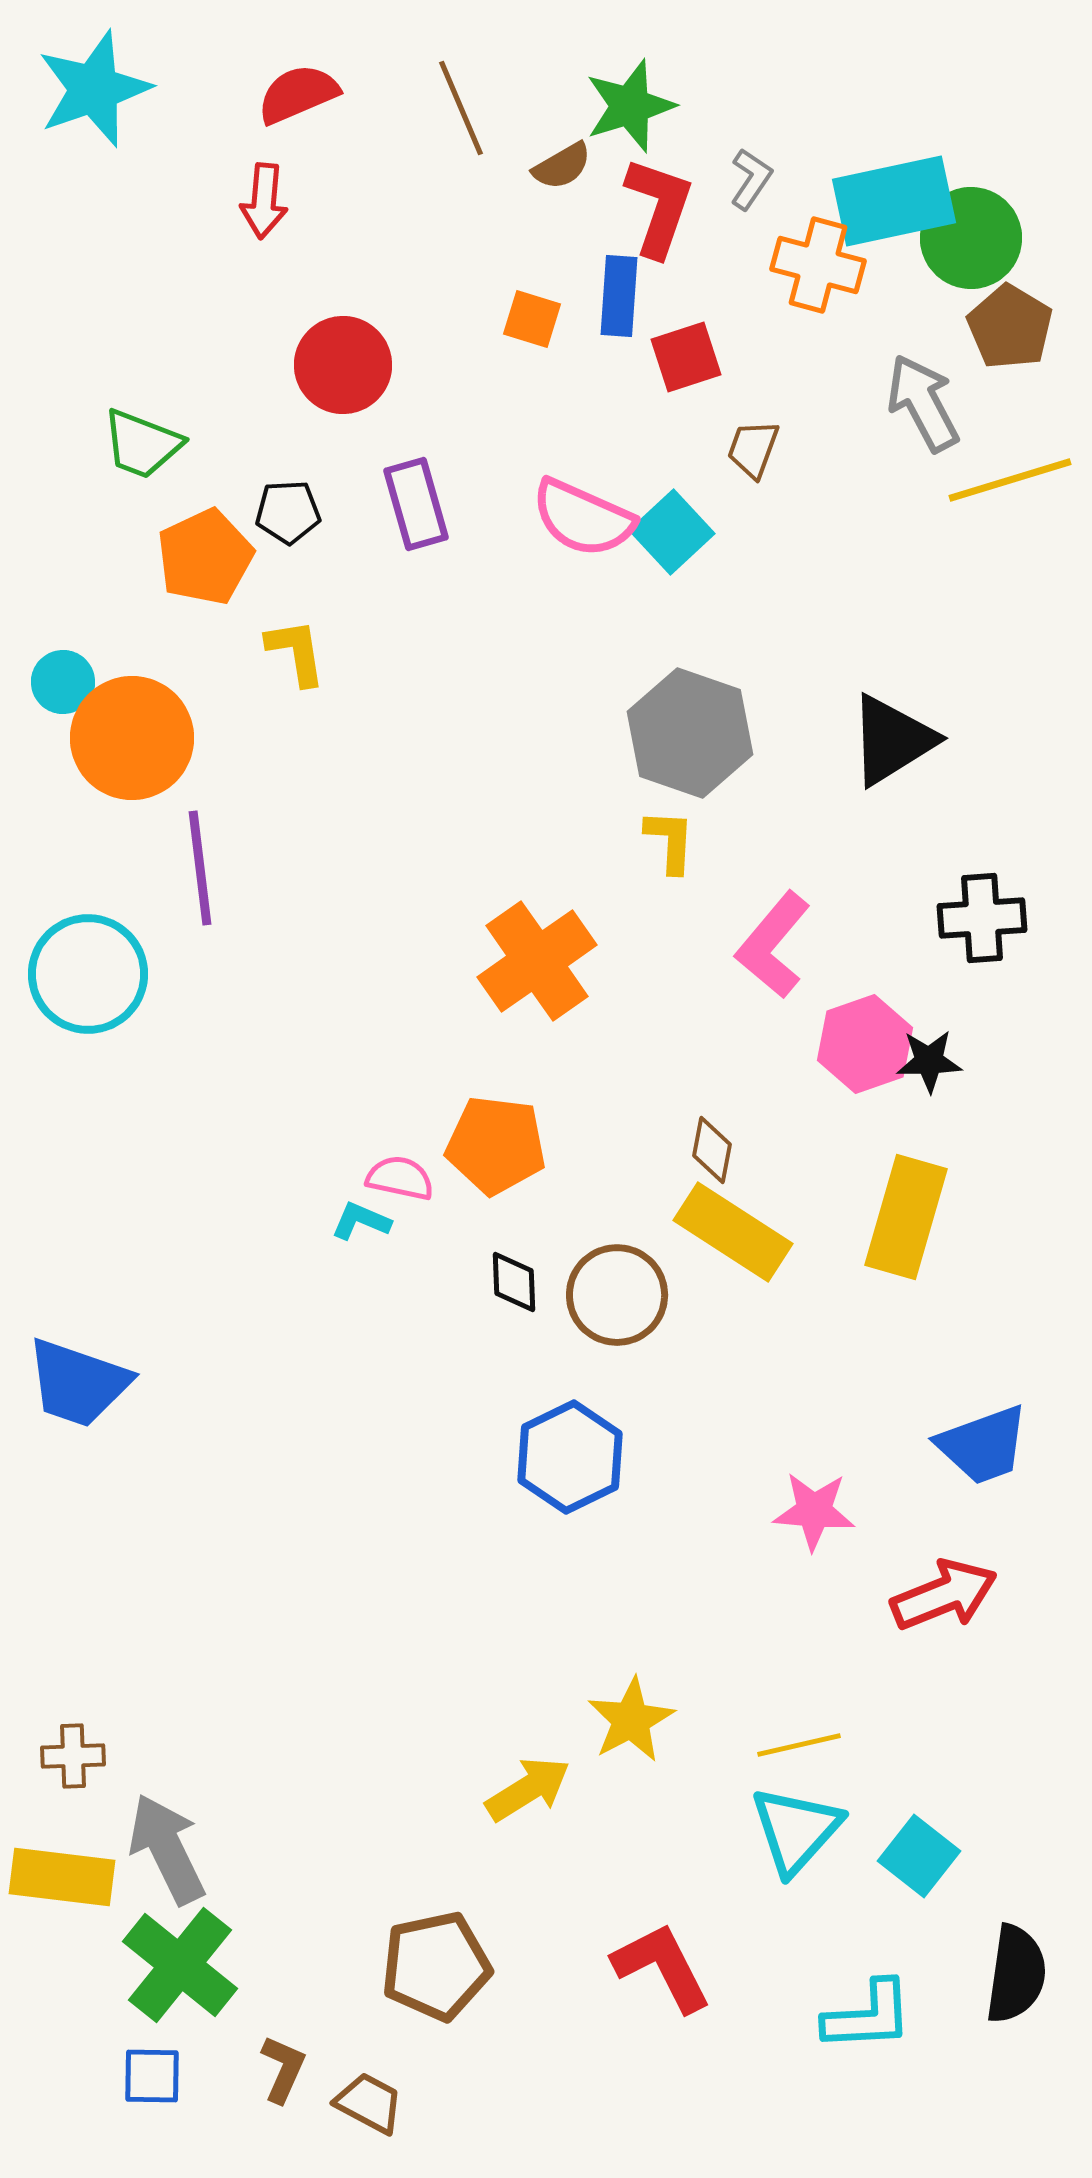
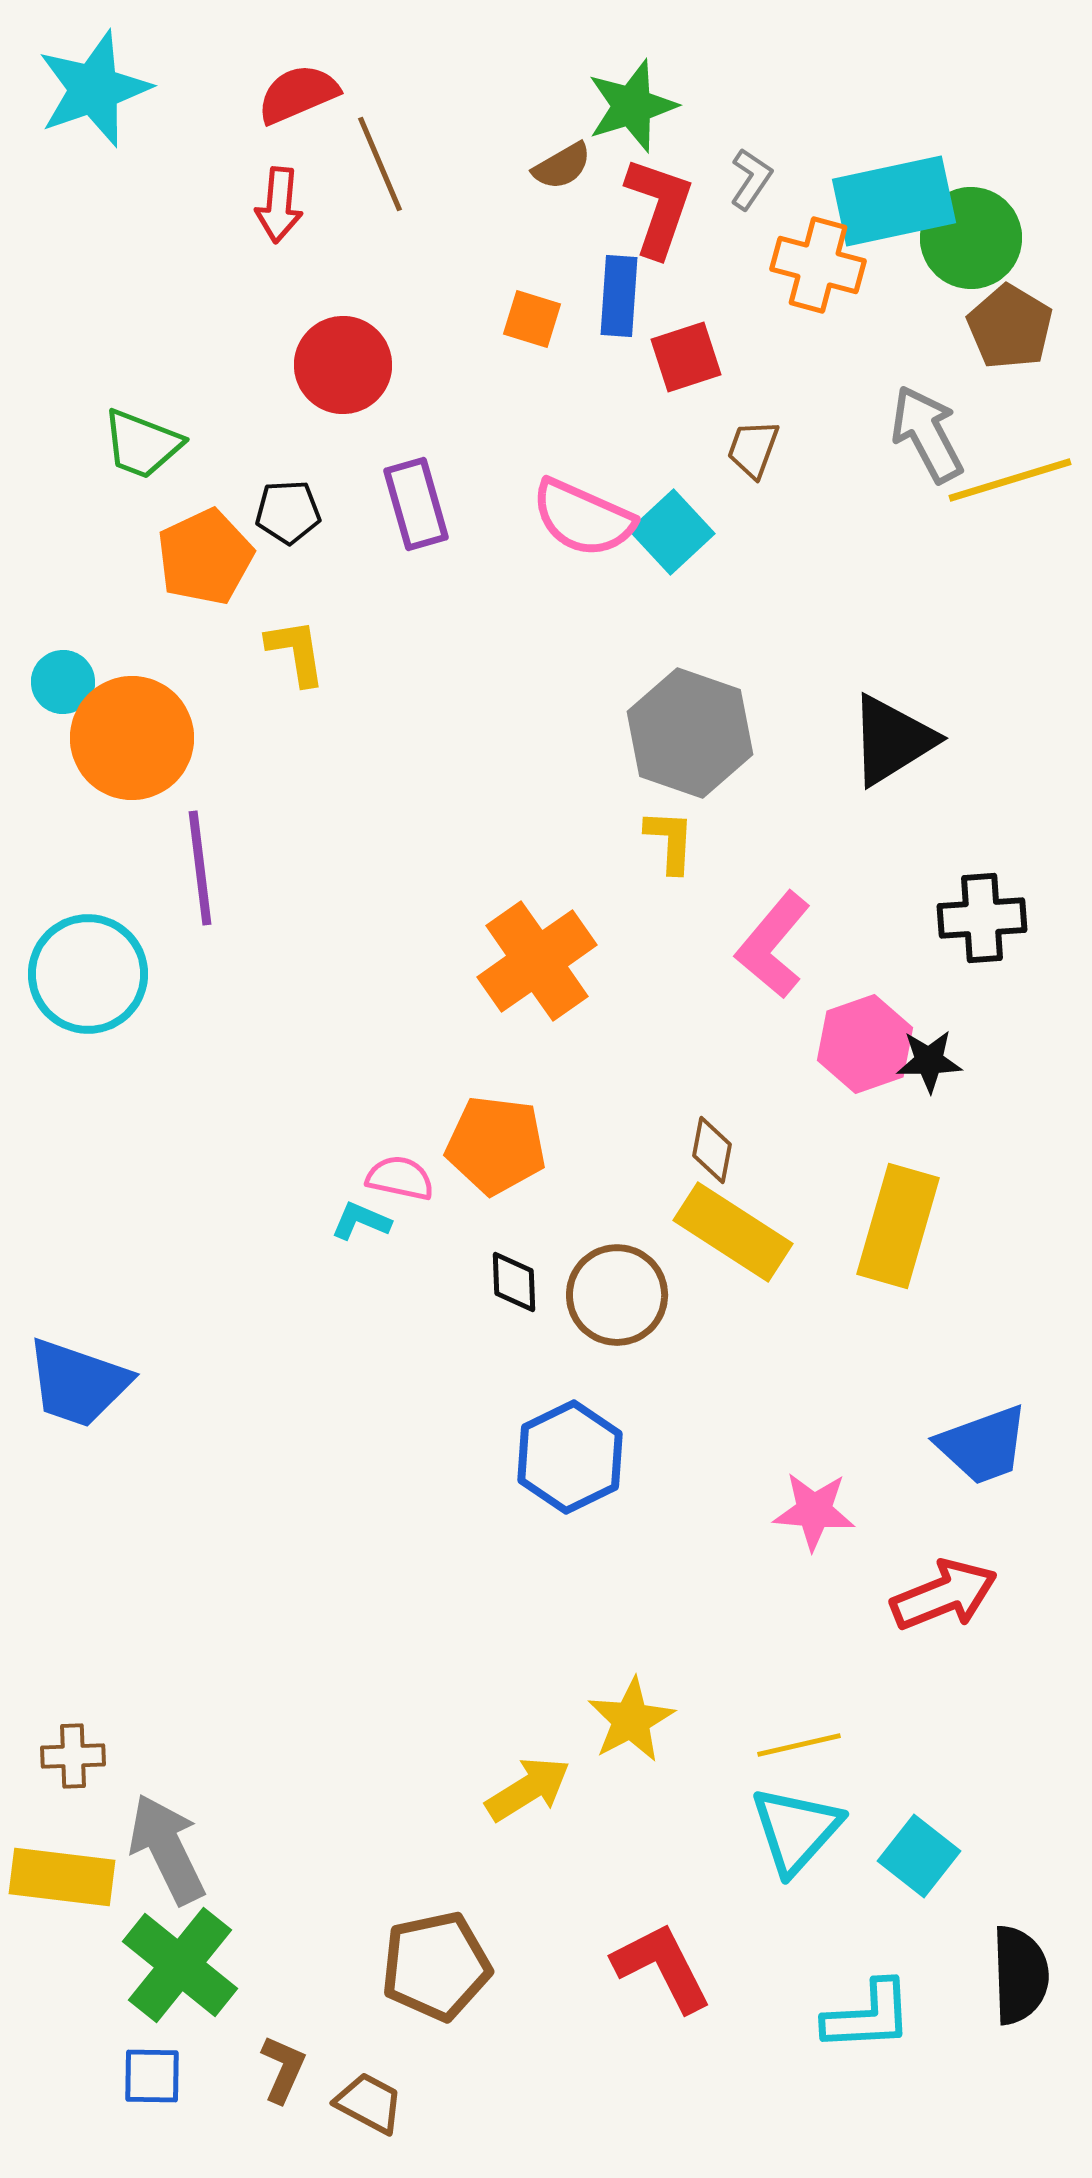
green star at (630, 106): moved 2 px right
brown line at (461, 108): moved 81 px left, 56 px down
red arrow at (264, 201): moved 15 px right, 4 px down
gray arrow at (923, 403): moved 4 px right, 31 px down
yellow rectangle at (906, 1217): moved 8 px left, 9 px down
black semicircle at (1016, 1974): moved 4 px right, 1 px down; rotated 10 degrees counterclockwise
